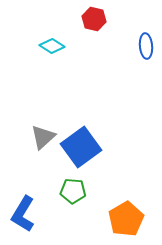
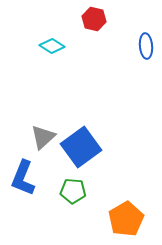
blue L-shape: moved 36 px up; rotated 9 degrees counterclockwise
